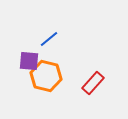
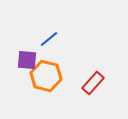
purple square: moved 2 px left, 1 px up
